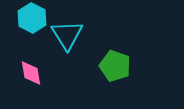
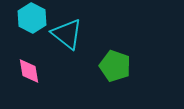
cyan triangle: moved 1 px up; rotated 20 degrees counterclockwise
pink diamond: moved 2 px left, 2 px up
